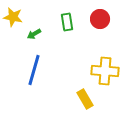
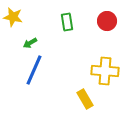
red circle: moved 7 px right, 2 px down
green arrow: moved 4 px left, 9 px down
blue line: rotated 8 degrees clockwise
